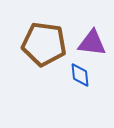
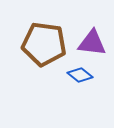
blue diamond: rotated 45 degrees counterclockwise
